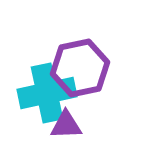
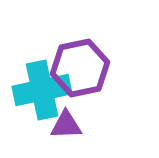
cyan cross: moved 5 px left, 3 px up
